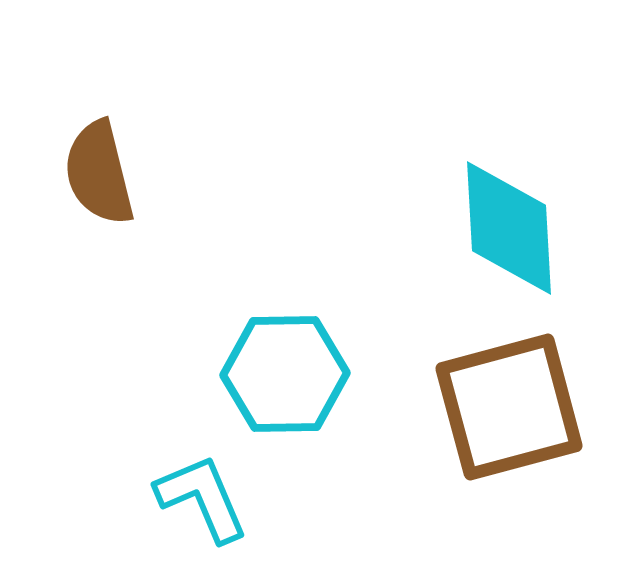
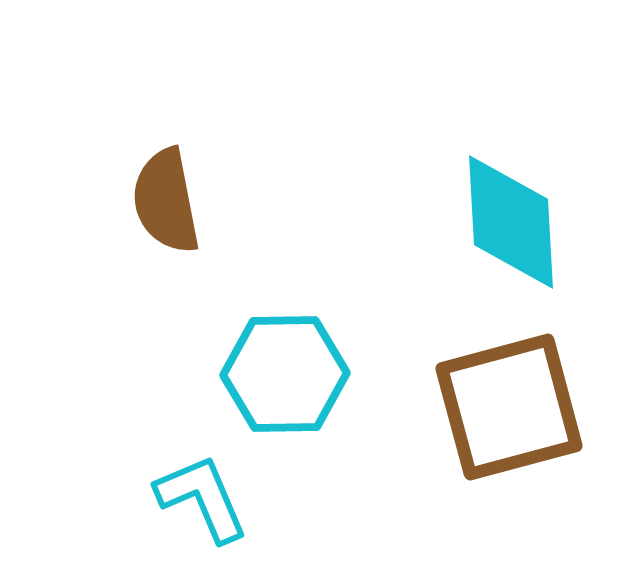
brown semicircle: moved 67 px right, 28 px down; rotated 3 degrees clockwise
cyan diamond: moved 2 px right, 6 px up
